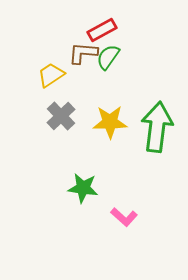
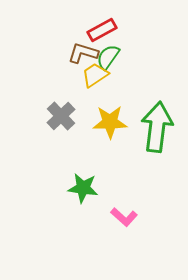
brown L-shape: rotated 12 degrees clockwise
yellow trapezoid: moved 44 px right
